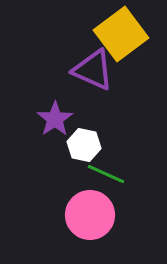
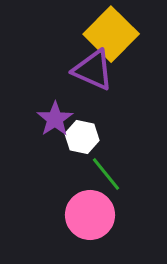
yellow square: moved 10 px left; rotated 8 degrees counterclockwise
white hexagon: moved 2 px left, 8 px up
green line: rotated 27 degrees clockwise
